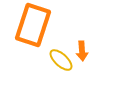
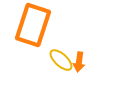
orange arrow: moved 3 px left, 11 px down; rotated 12 degrees clockwise
